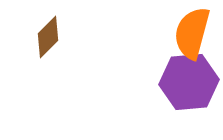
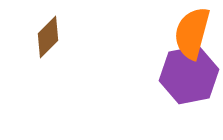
purple hexagon: moved 7 px up; rotated 6 degrees counterclockwise
